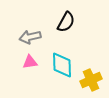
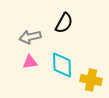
black semicircle: moved 2 px left, 1 px down
yellow cross: rotated 35 degrees clockwise
